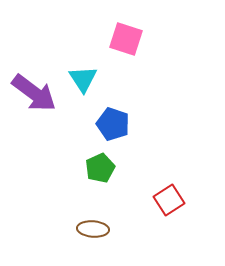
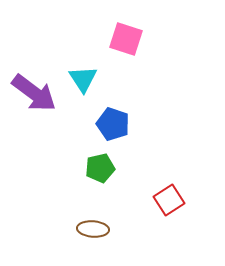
green pentagon: rotated 12 degrees clockwise
